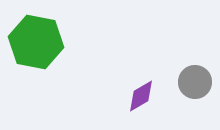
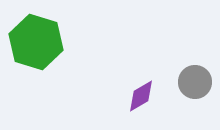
green hexagon: rotated 6 degrees clockwise
